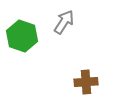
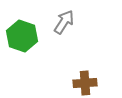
brown cross: moved 1 px left, 1 px down
